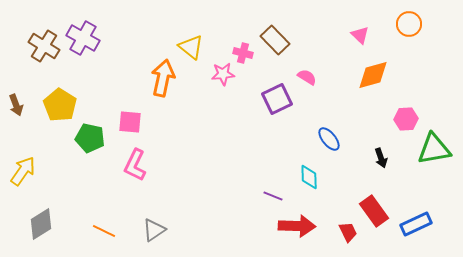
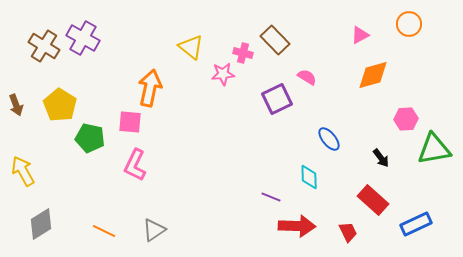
pink triangle: rotated 48 degrees clockwise
orange arrow: moved 13 px left, 10 px down
black arrow: rotated 18 degrees counterclockwise
yellow arrow: rotated 64 degrees counterclockwise
purple line: moved 2 px left, 1 px down
red rectangle: moved 1 px left, 11 px up; rotated 12 degrees counterclockwise
